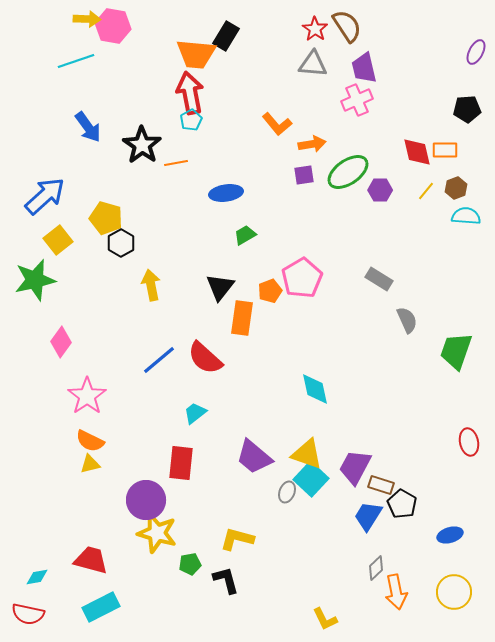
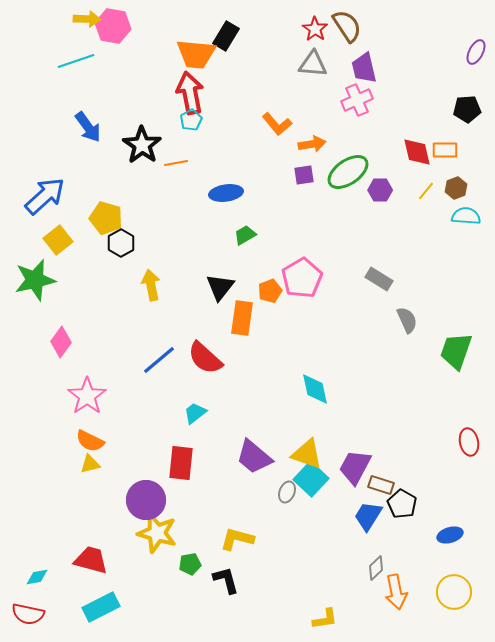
yellow L-shape at (325, 619): rotated 72 degrees counterclockwise
